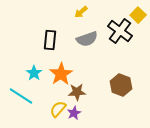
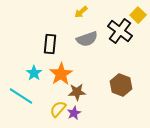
black rectangle: moved 4 px down
